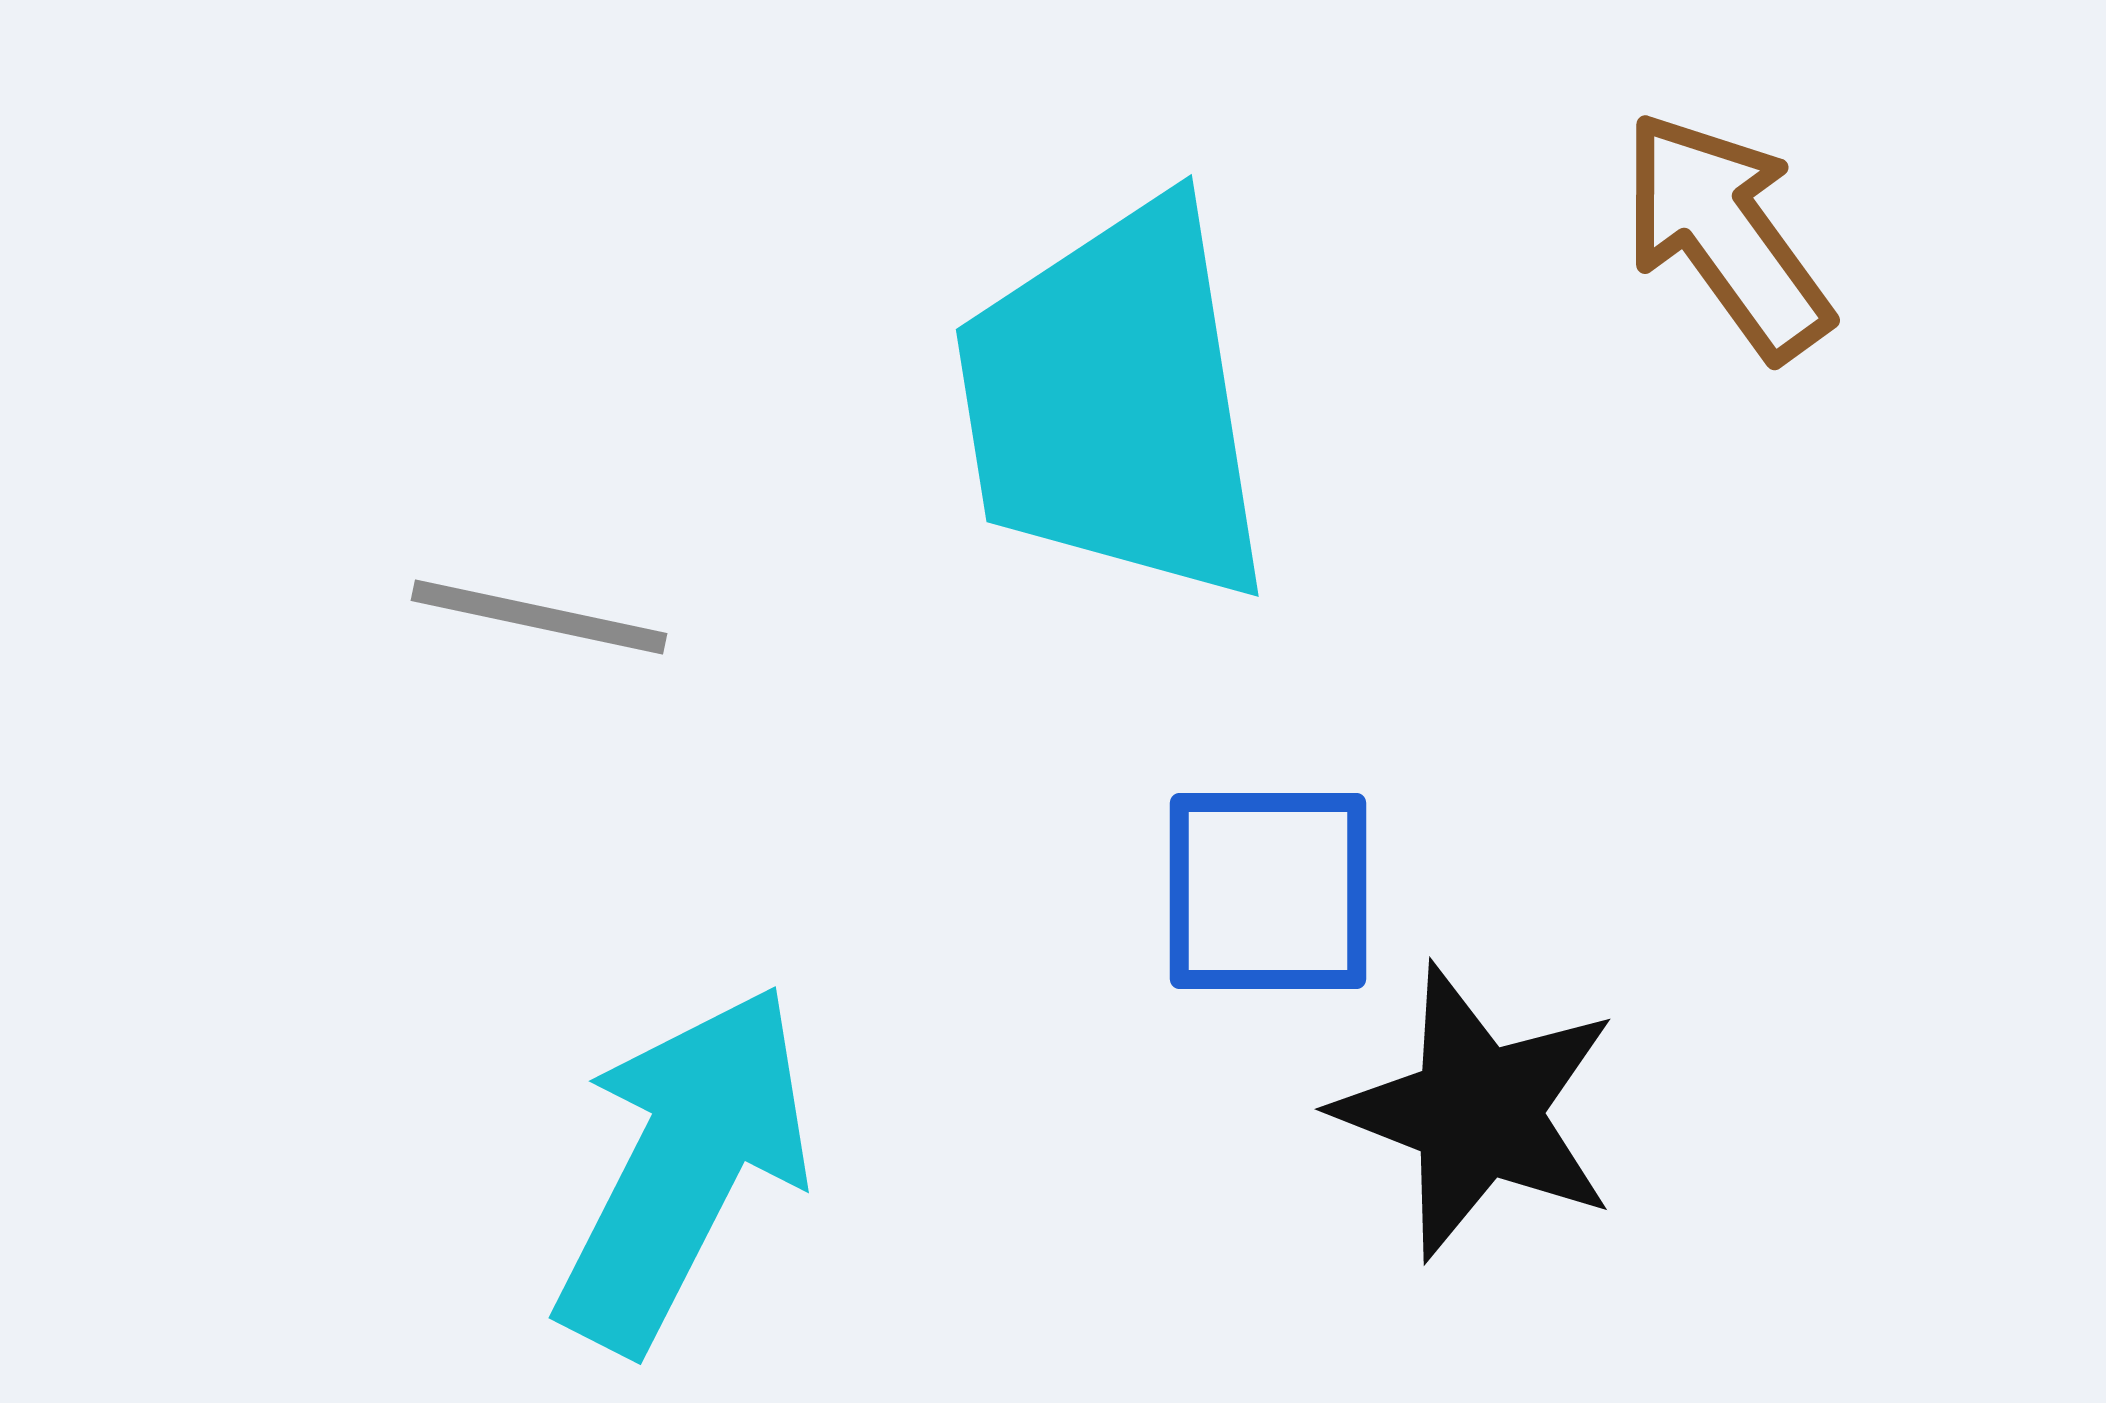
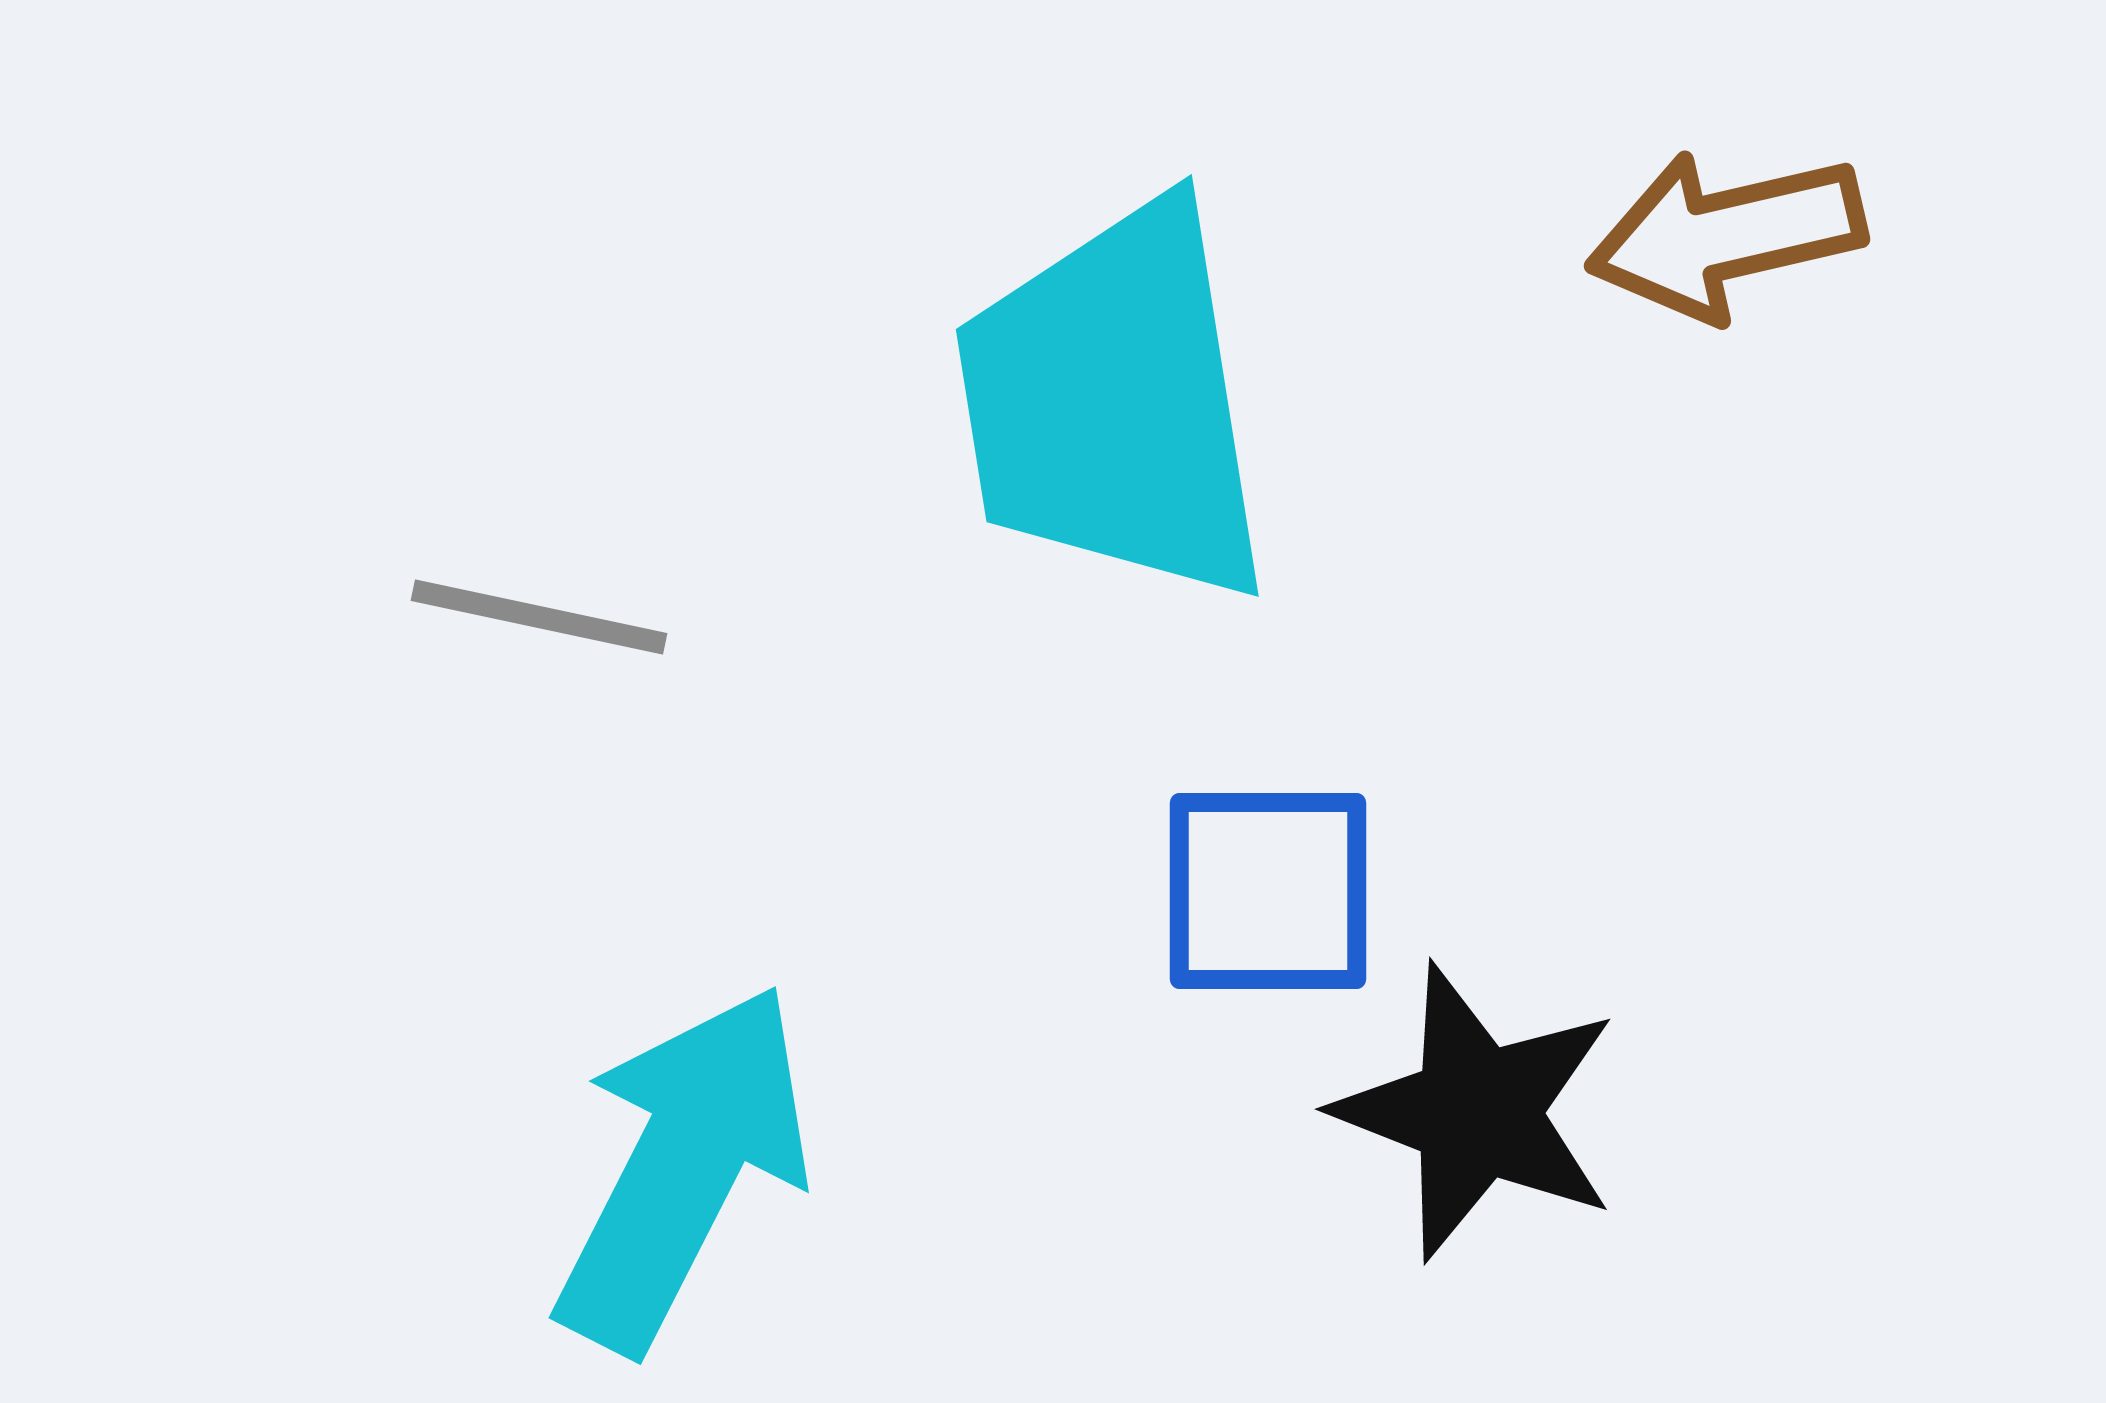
brown arrow: rotated 67 degrees counterclockwise
